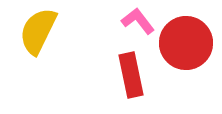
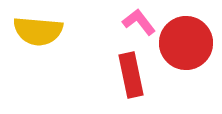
pink L-shape: moved 1 px right, 1 px down
yellow semicircle: rotated 111 degrees counterclockwise
